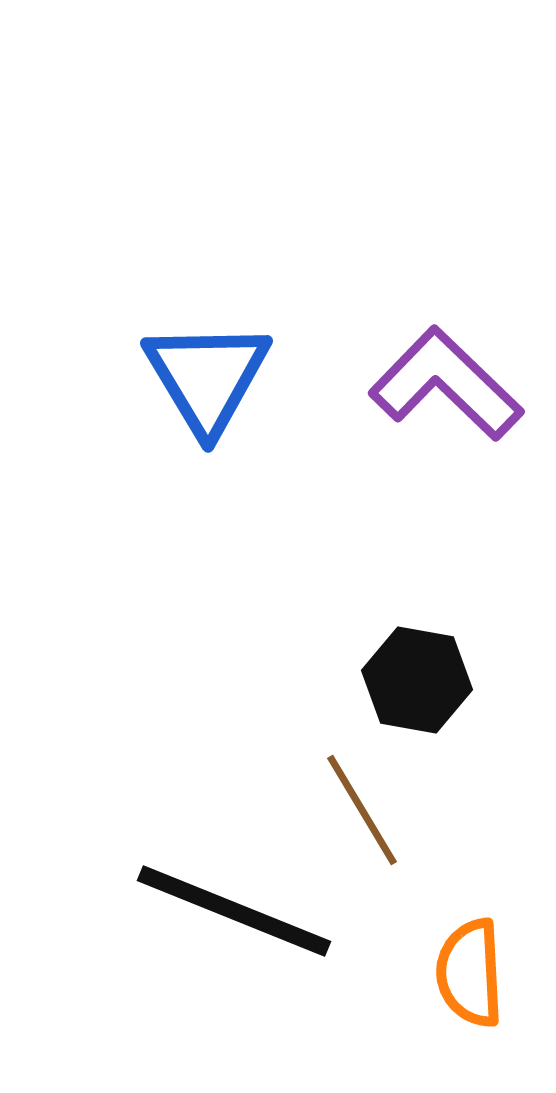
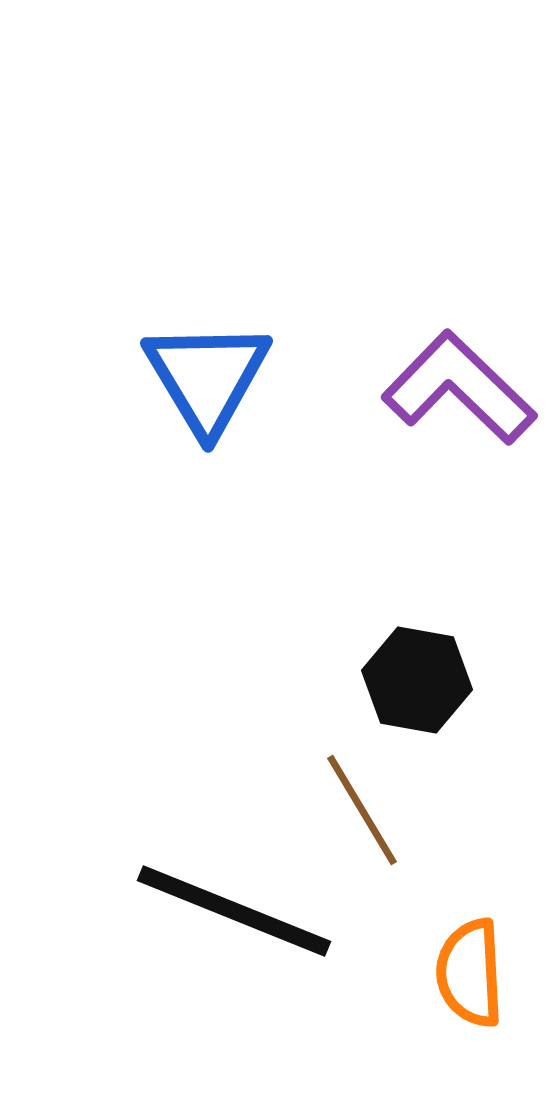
purple L-shape: moved 13 px right, 4 px down
